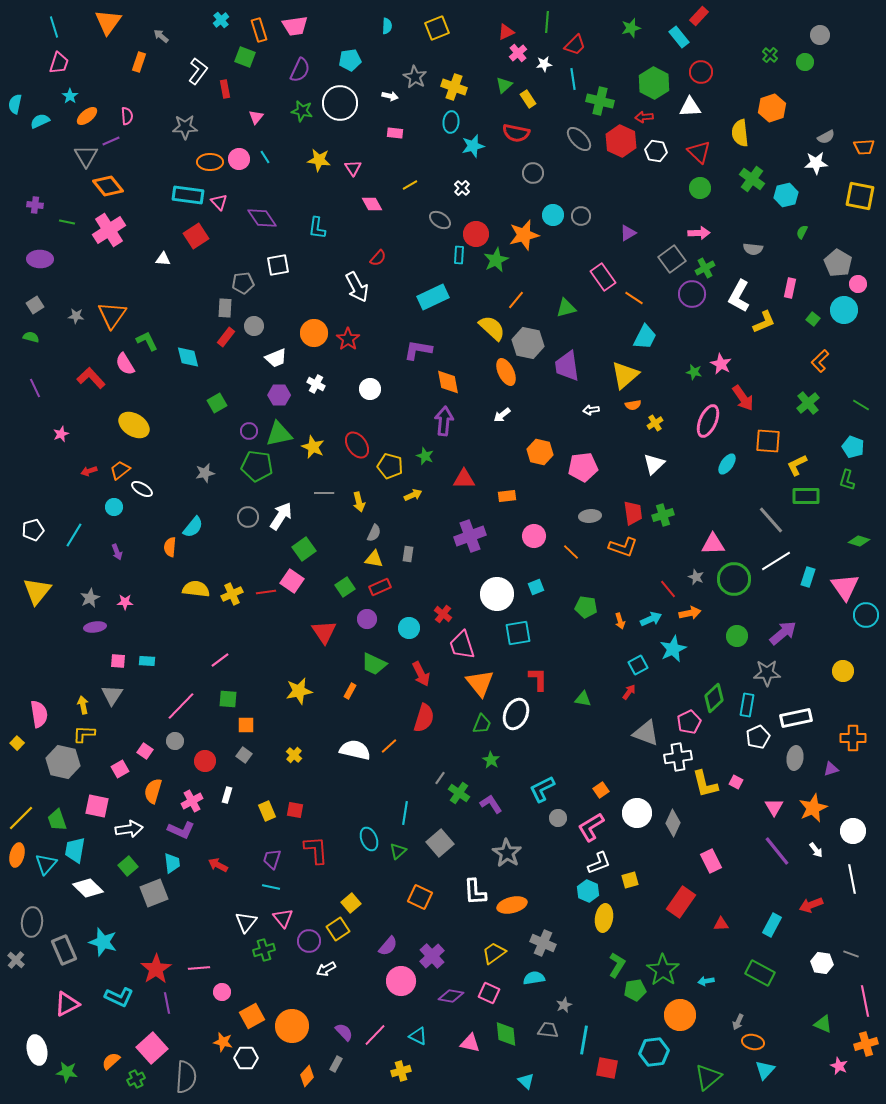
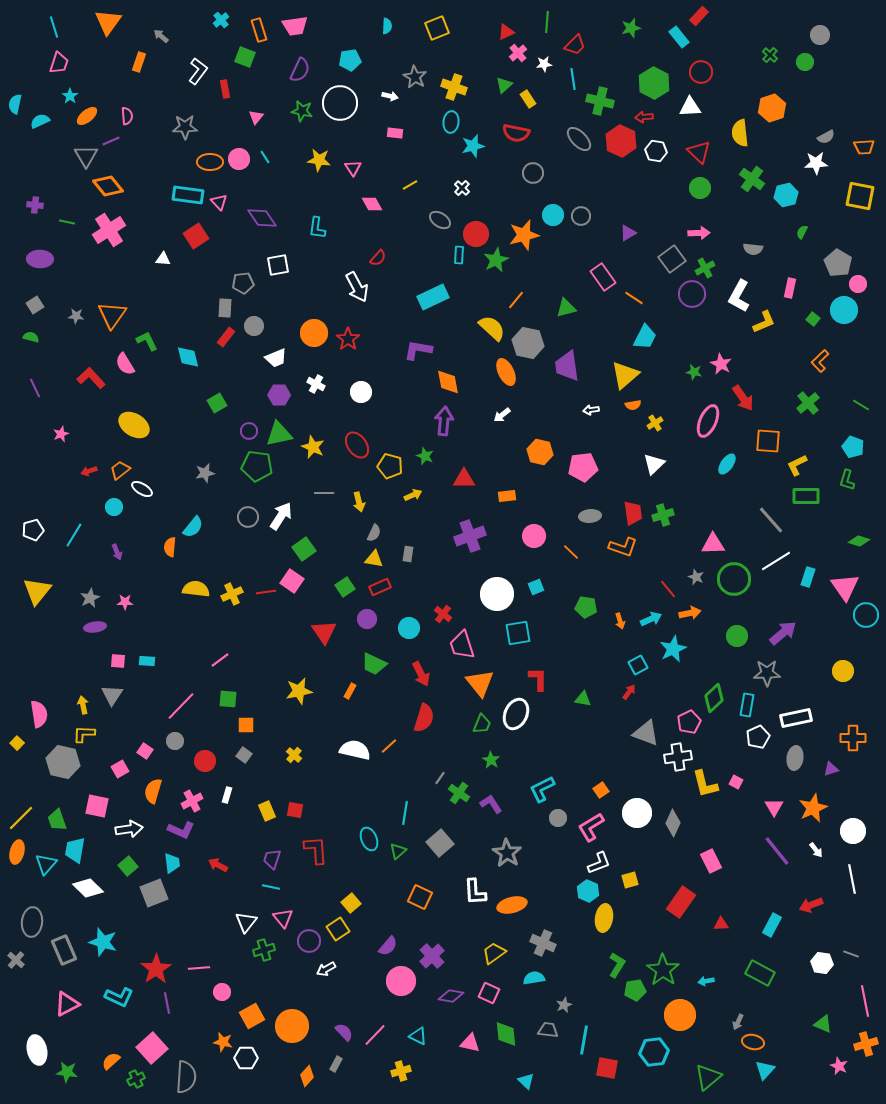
white circle at (370, 389): moved 9 px left, 3 px down
orange ellipse at (17, 855): moved 3 px up
